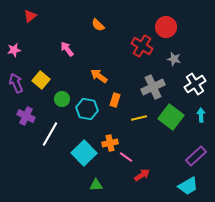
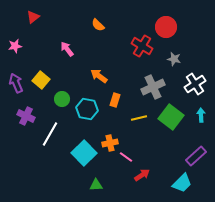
red triangle: moved 3 px right, 1 px down
pink star: moved 1 px right, 4 px up
cyan trapezoid: moved 6 px left, 3 px up; rotated 15 degrees counterclockwise
